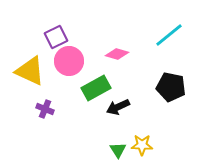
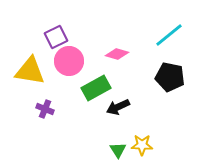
yellow triangle: rotated 16 degrees counterclockwise
black pentagon: moved 1 px left, 10 px up
